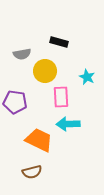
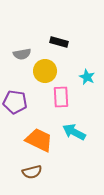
cyan arrow: moved 6 px right, 8 px down; rotated 30 degrees clockwise
